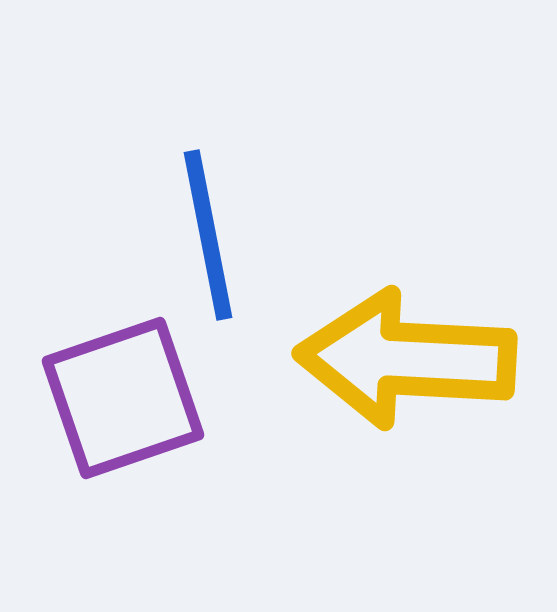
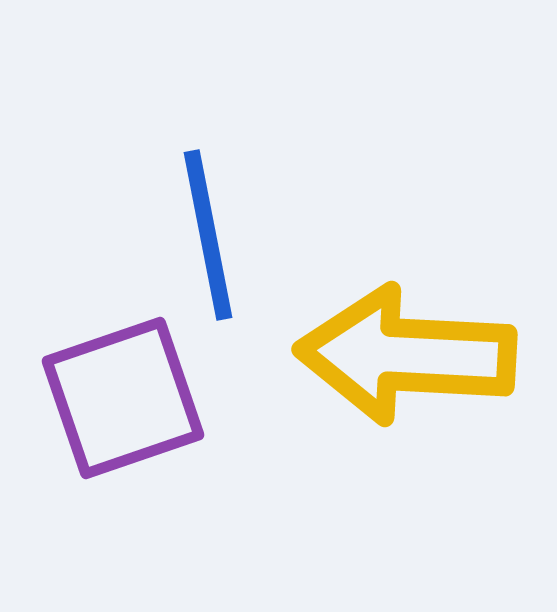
yellow arrow: moved 4 px up
